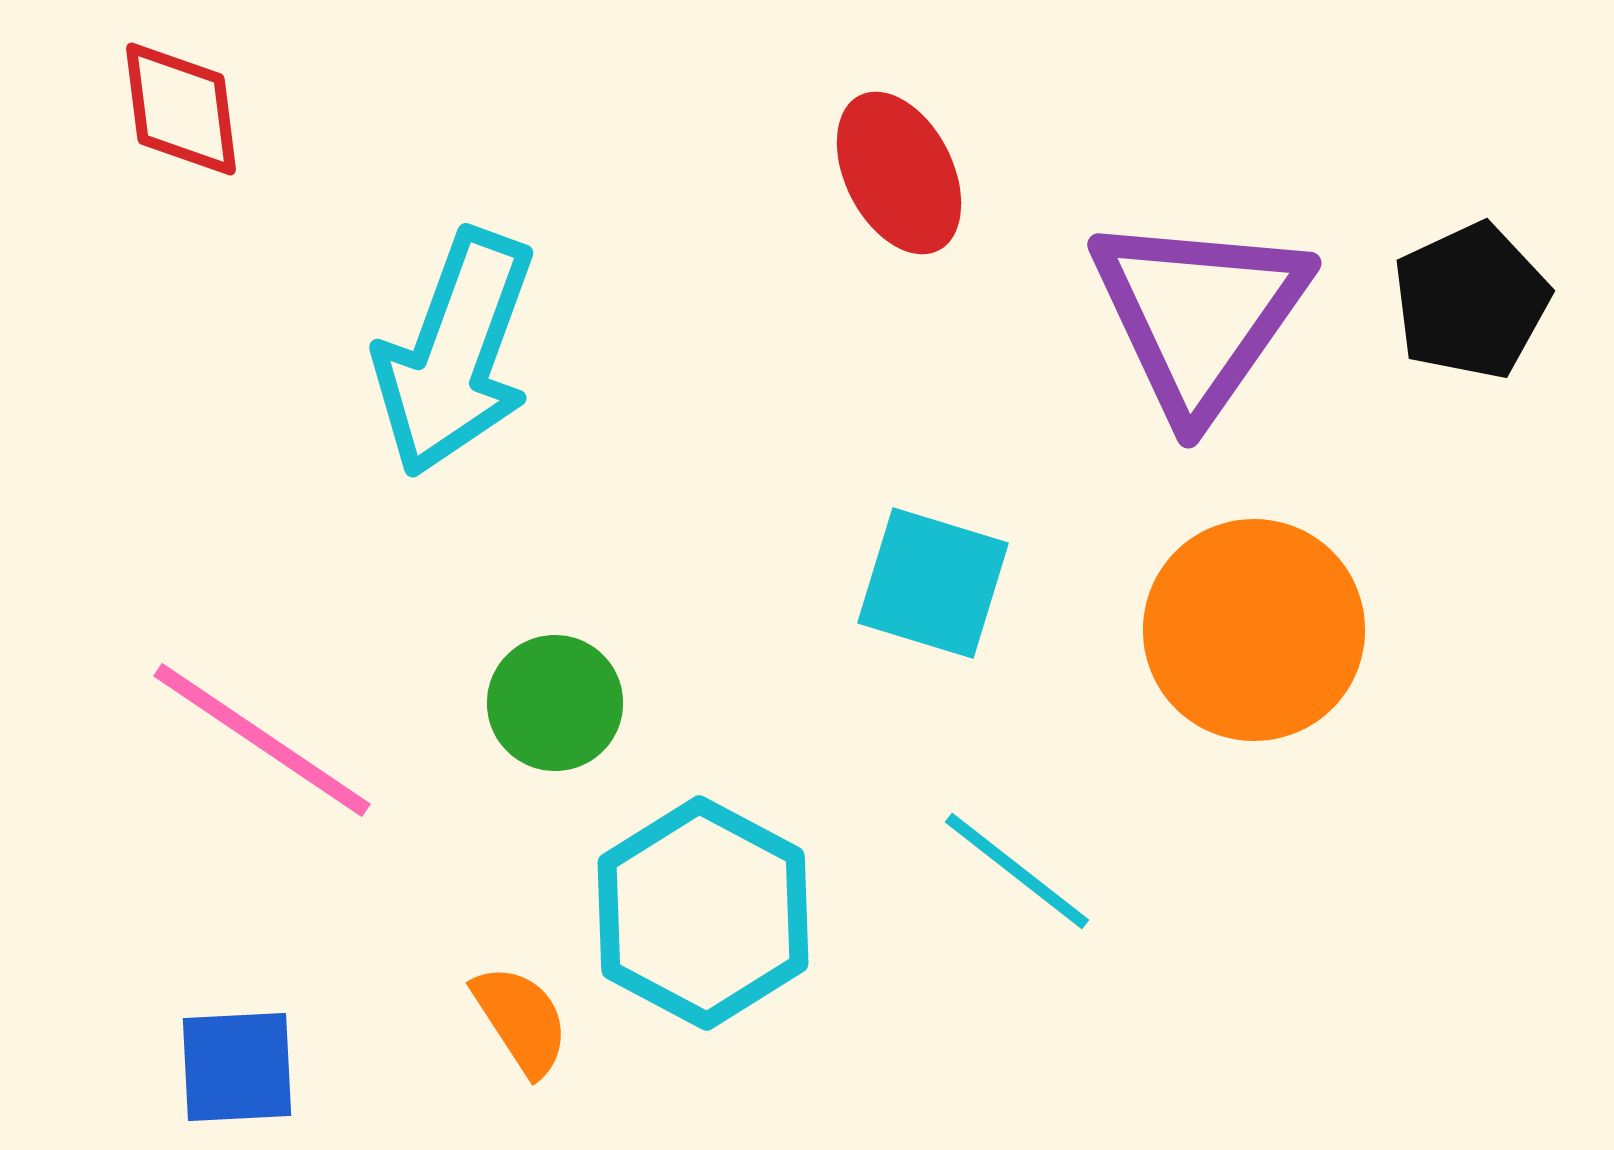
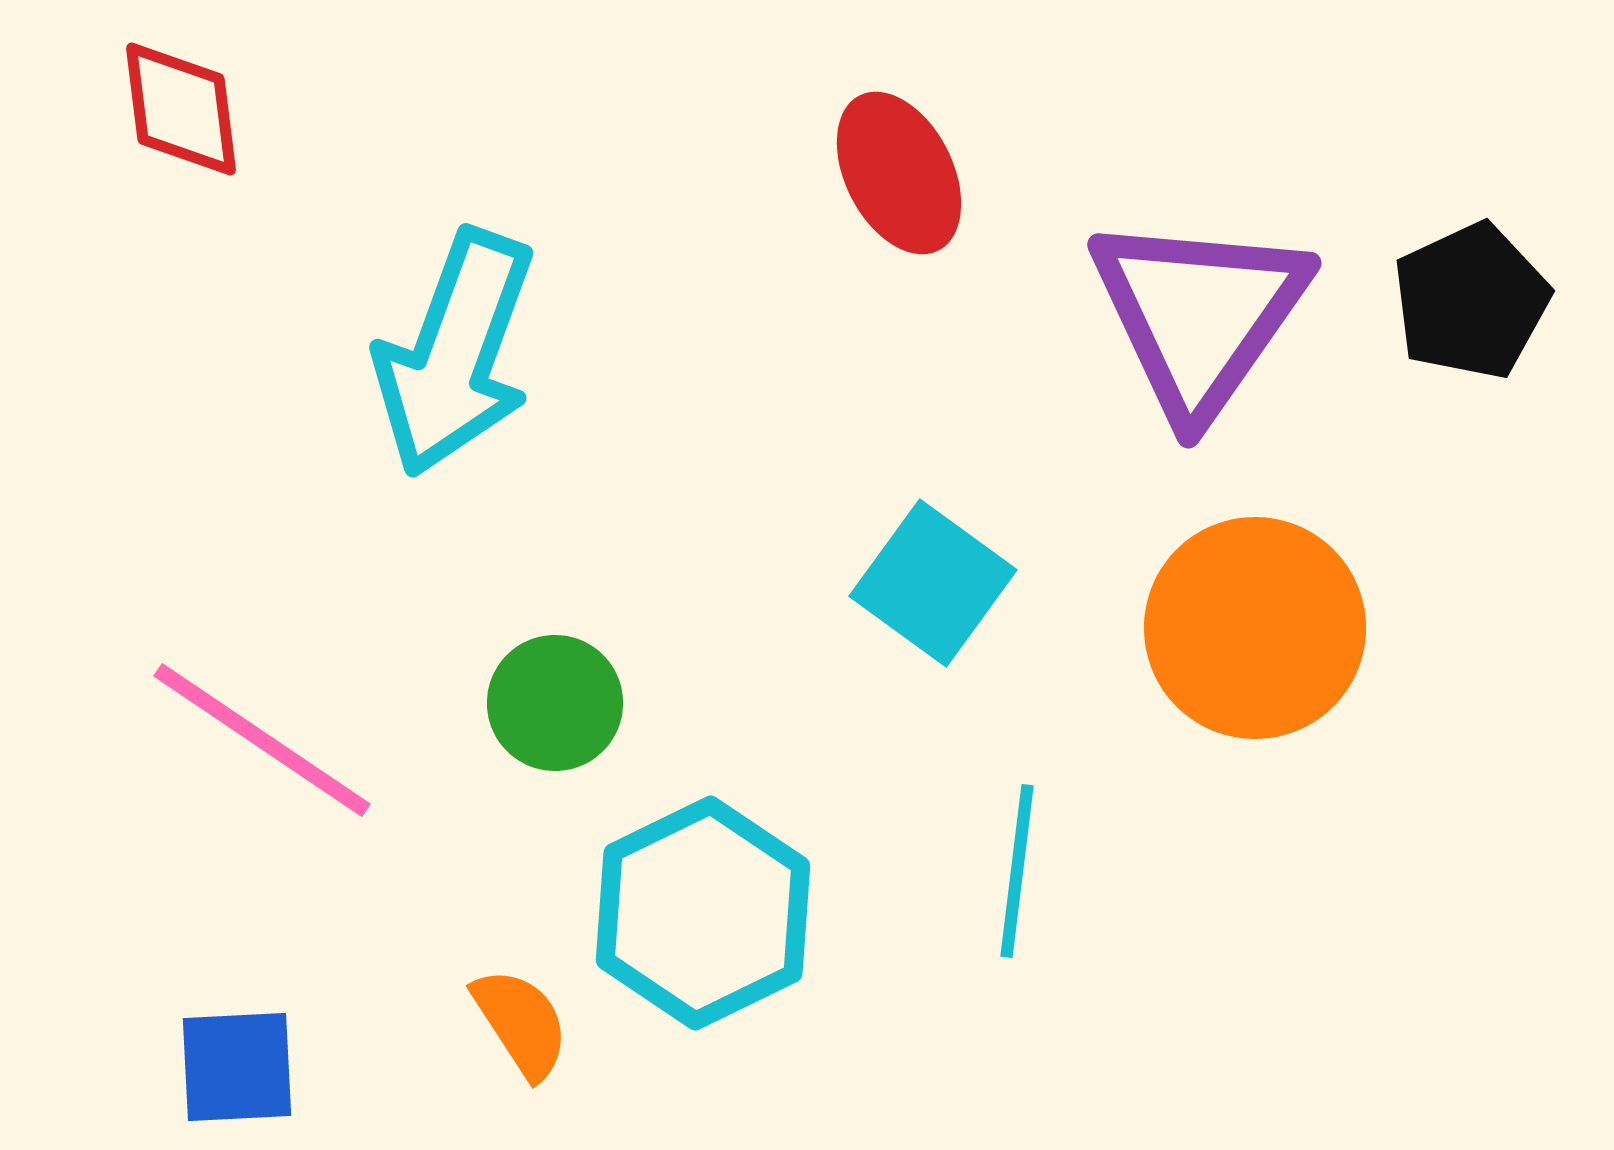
cyan square: rotated 19 degrees clockwise
orange circle: moved 1 px right, 2 px up
cyan line: rotated 59 degrees clockwise
cyan hexagon: rotated 6 degrees clockwise
orange semicircle: moved 3 px down
